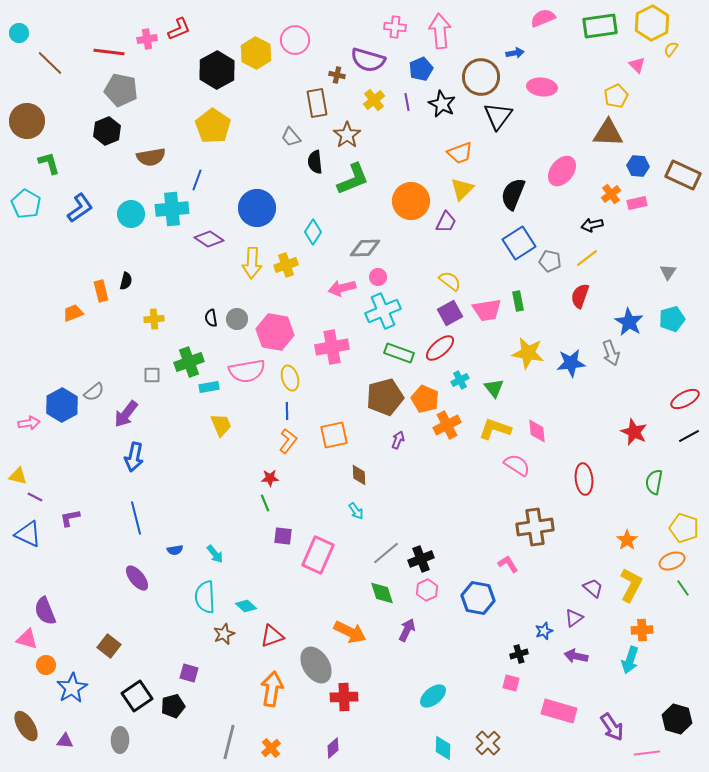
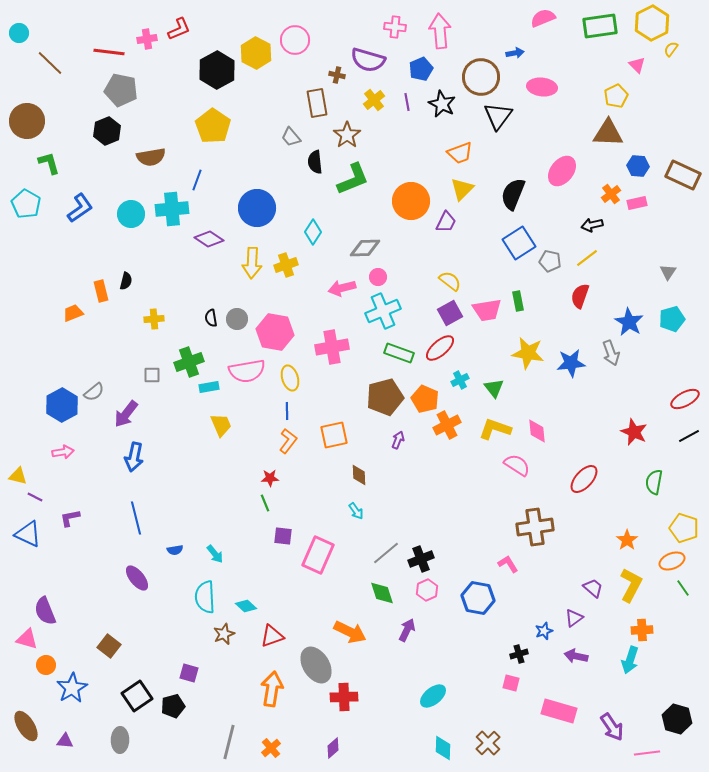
pink arrow at (29, 423): moved 34 px right, 29 px down
red ellipse at (584, 479): rotated 48 degrees clockwise
